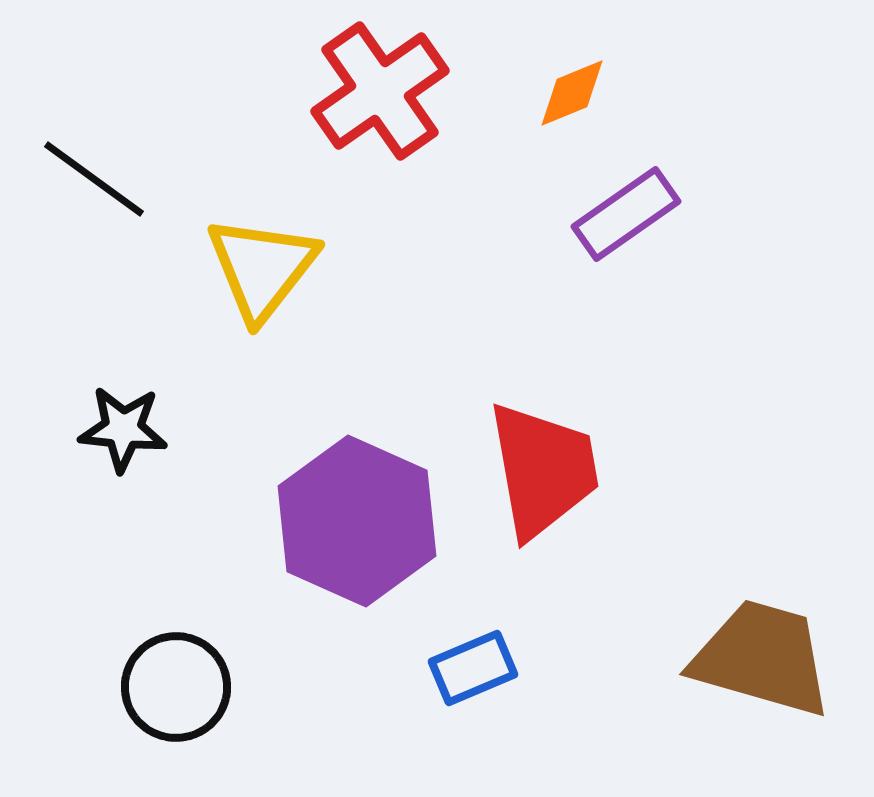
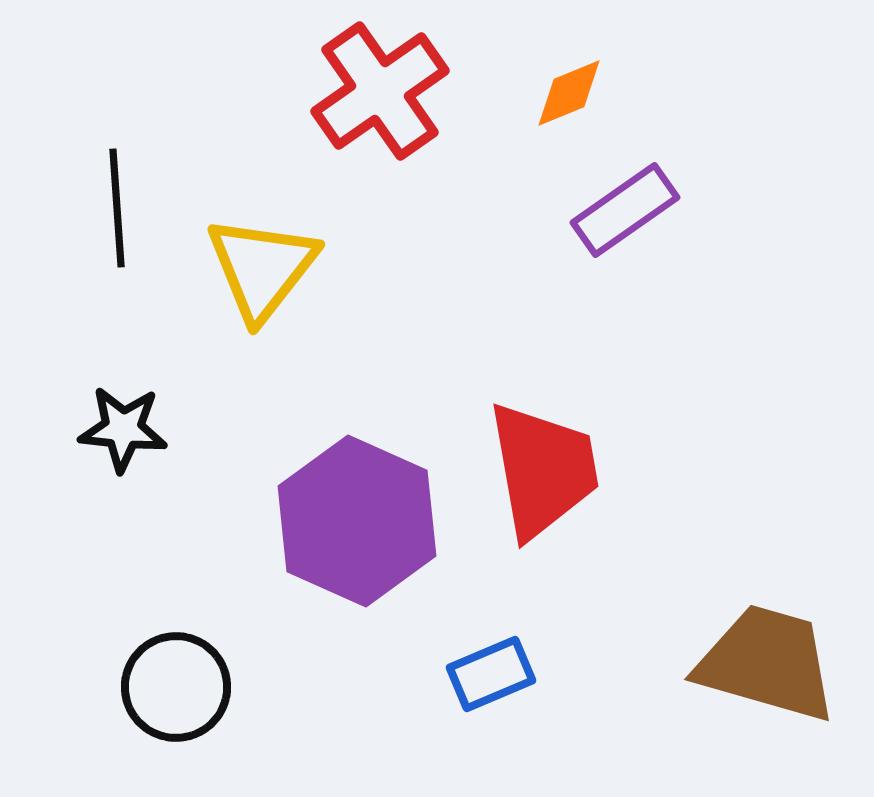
orange diamond: moved 3 px left
black line: moved 23 px right, 29 px down; rotated 50 degrees clockwise
purple rectangle: moved 1 px left, 4 px up
brown trapezoid: moved 5 px right, 5 px down
blue rectangle: moved 18 px right, 6 px down
